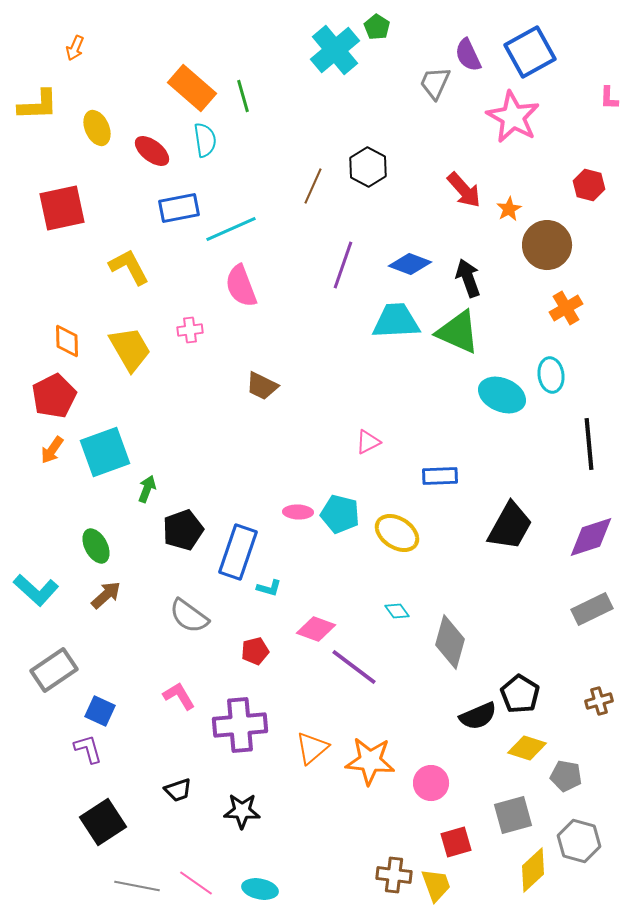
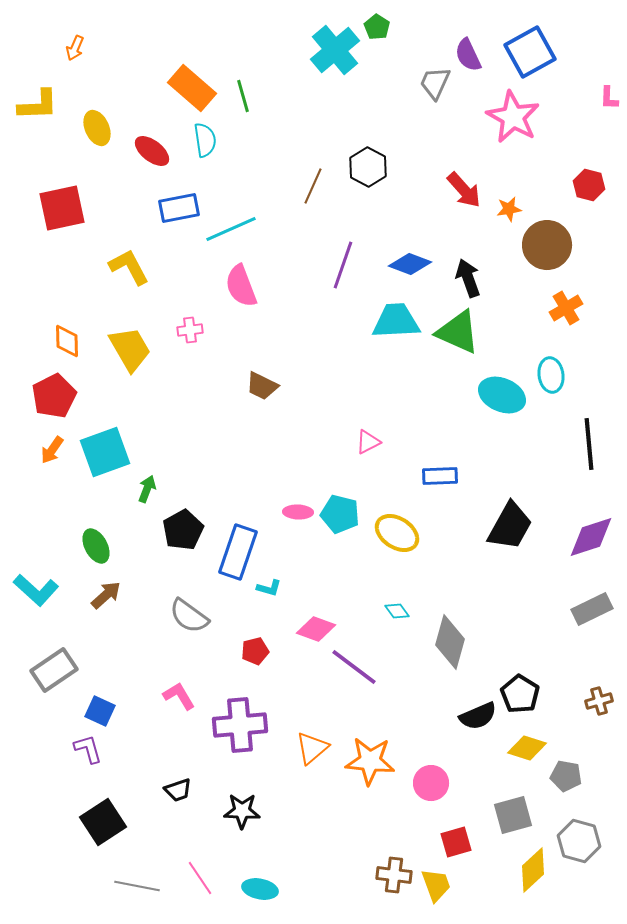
orange star at (509, 209): rotated 20 degrees clockwise
black pentagon at (183, 530): rotated 9 degrees counterclockwise
pink line at (196, 883): moved 4 px right, 5 px up; rotated 21 degrees clockwise
